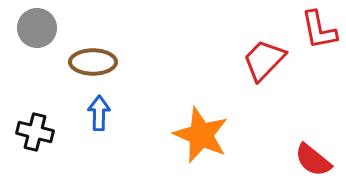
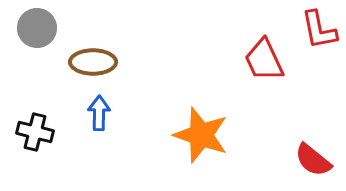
red trapezoid: rotated 69 degrees counterclockwise
orange star: rotated 4 degrees counterclockwise
